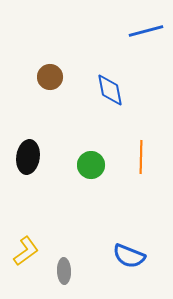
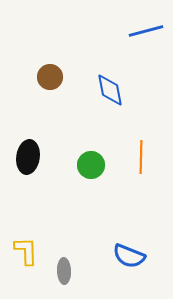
yellow L-shape: rotated 56 degrees counterclockwise
